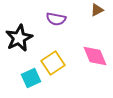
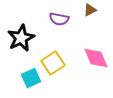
brown triangle: moved 7 px left
purple semicircle: moved 3 px right
black star: moved 2 px right
pink diamond: moved 1 px right, 2 px down
